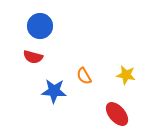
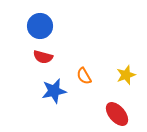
red semicircle: moved 10 px right
yellow star: rotated 30 degrees counterclockwise
blue star: rotated 15 degrees counterclockwise
